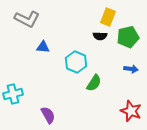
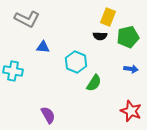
cyan cross: moved 23 px up; rotated 24 degrees clockwise
